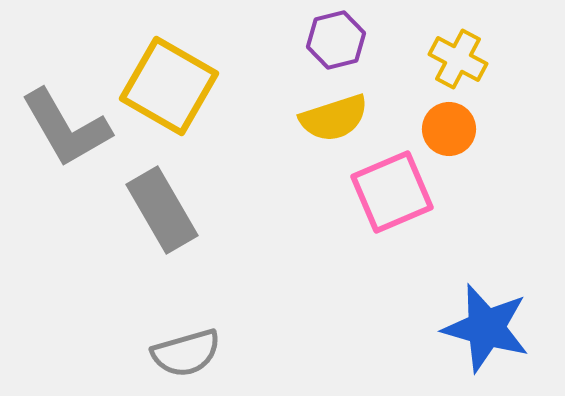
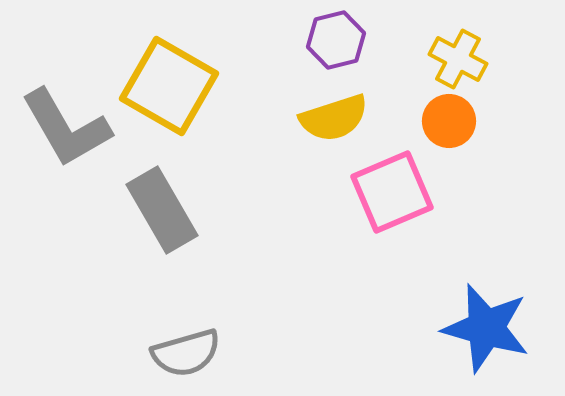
orange circle: moved 8 px up
